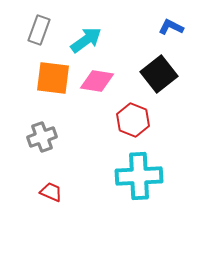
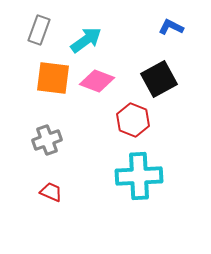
black square: moved 5 px down; rotated 9 degrees clockwise
pink diamond: rotated 12 degrees clockwise
gray cross: moved 5 px right, 3 px down
